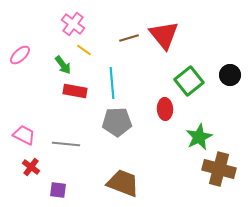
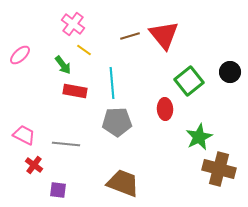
brown line: moved 1 px right, 2 px up
black circle: moved 3 px up
red cross: moved 3 px right, 2 px up
